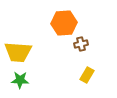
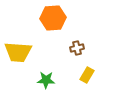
orange hexagon: moved 11 px left, 5 px up
brown cross: moved 4 px left, 4 px down
green star: moved 26 px right
